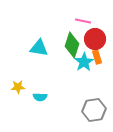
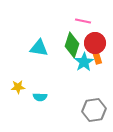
red circle: moved 4 px down
